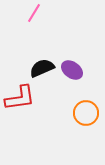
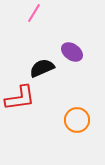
purple ellipse: moved 18 px up
orange circle: moved 9 px left, 7 px down
